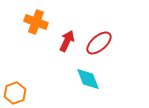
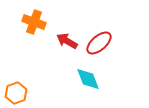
orange cross: moved 2 px left
red arrow: rotated 85 degrees counterclockwise
orange hexagon: moved 1 px right
